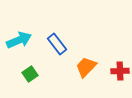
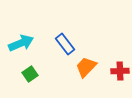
cyan arrow: moved 2 px right, 3 px down
blue rectangle: moved 8 px right
